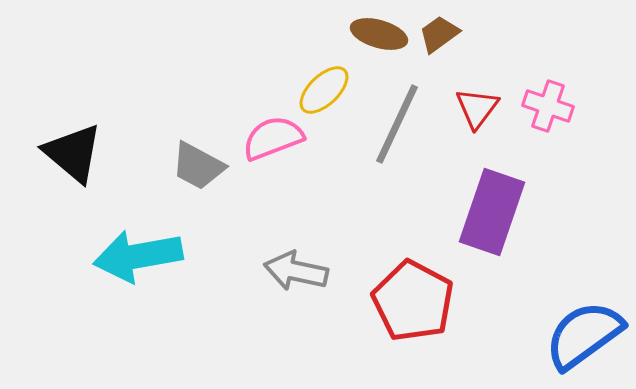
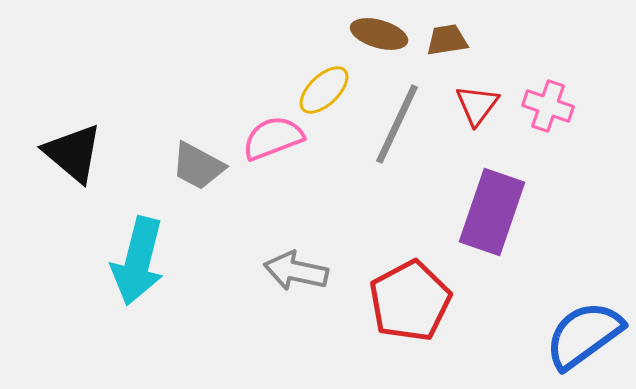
brown trapezoid: moved 8 px right, 6 px down; rotated 27 degrees clockwise
red triangle: moved 3 px up
cyan arrow: moved 5 px down; rotated 66 degrees counterclockwise
red pentagon: moved 3 px left; rotated 16 degrees clockwise
